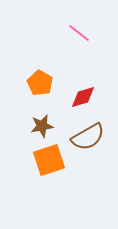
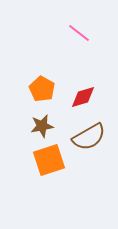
orange pentagon: moved 2 px right, 6 px down
brown semicircle: moved 1 px right
